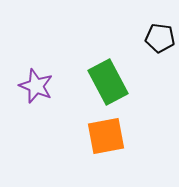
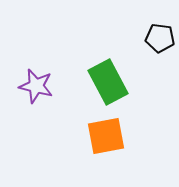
purple star: rotated 8 degrees counterclockwise
